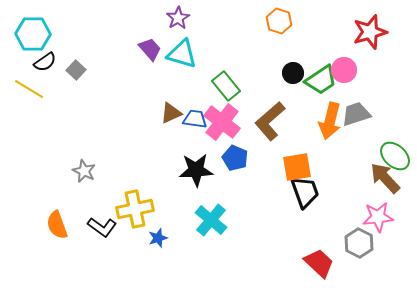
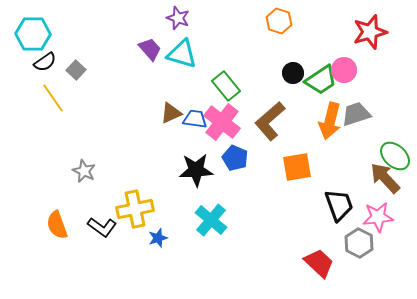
purple star: rotated 20 degrees counterclockwise
yellow line: moved 24 px right, 9 px down; rotated 24 degrees clockwise
black trapezoid: moved 34 px right, 13 px down
